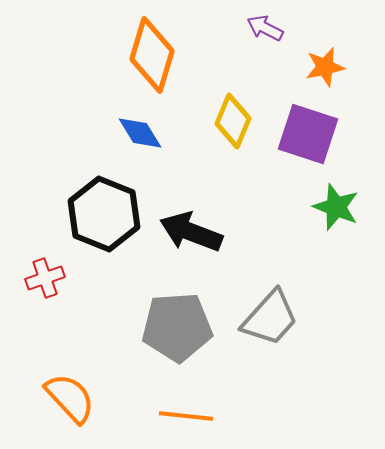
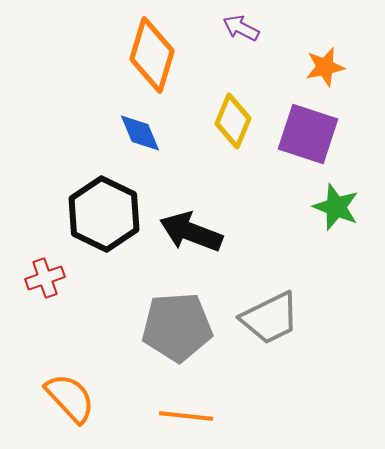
purple arrow: moved 24 px left
blue diamond: rotated 9 degrees clockwise
black hexagon: rotated 4 degrees clockwise
gray trapezoid: rotated 22 degrees clockwise
